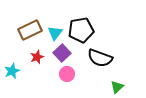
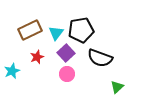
cyan triangle: moved 1 px right
purple square: moved 4 px right
